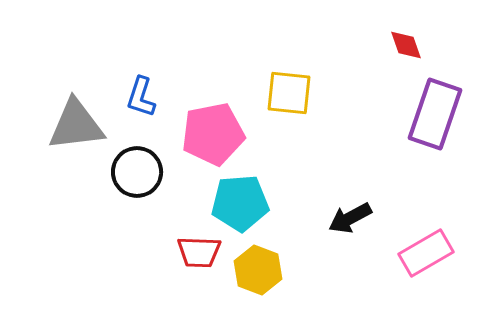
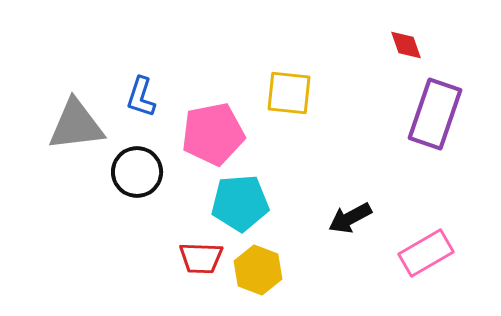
red trapezoid: moved 2 px right, 6 px down
